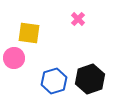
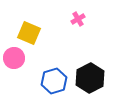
pink cross: rotated 16 degrees clockwise
yellow square: rotated 15 degrees clockwise
black hexagon: moved 1 px up; rotated 8 degrees counterclockwise
